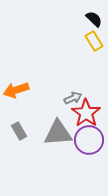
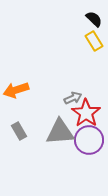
gray triangle: moved 2 px right, 1 px up
